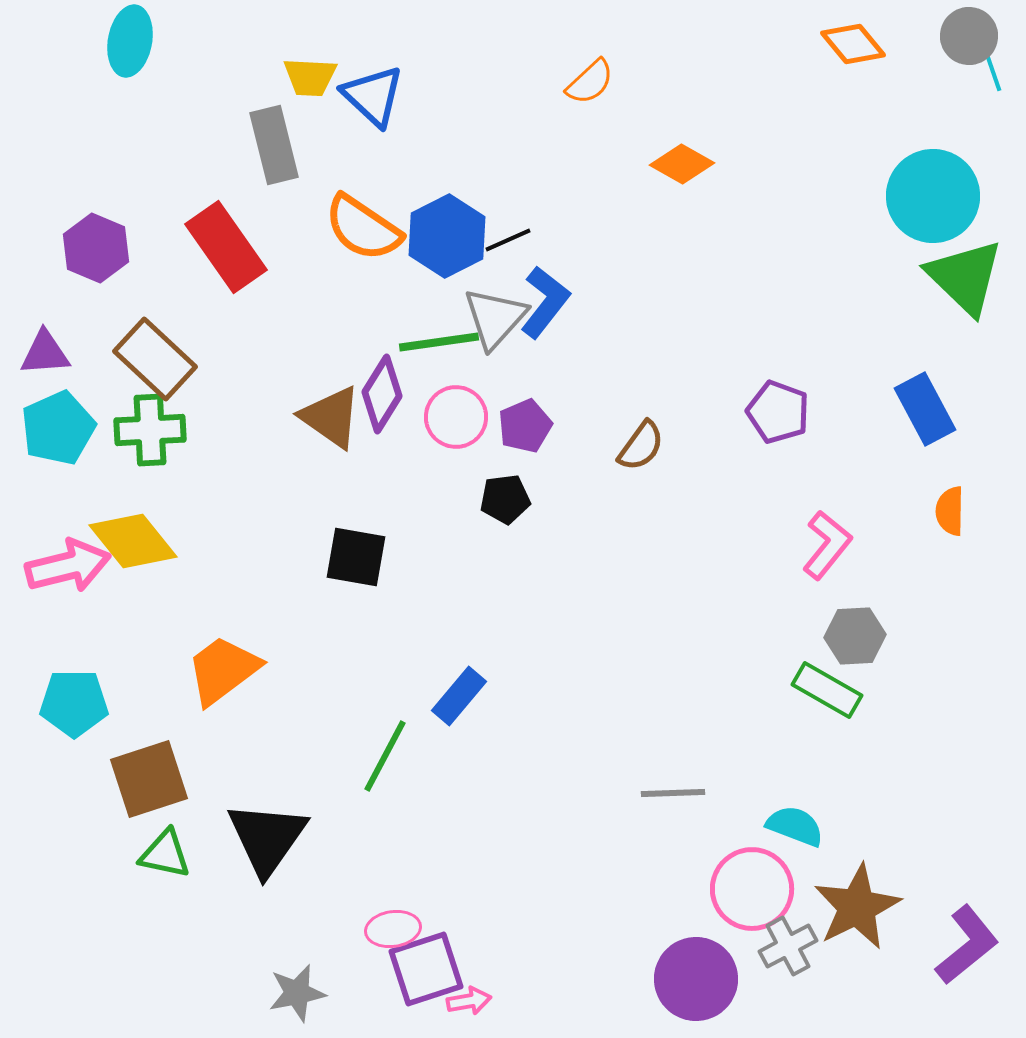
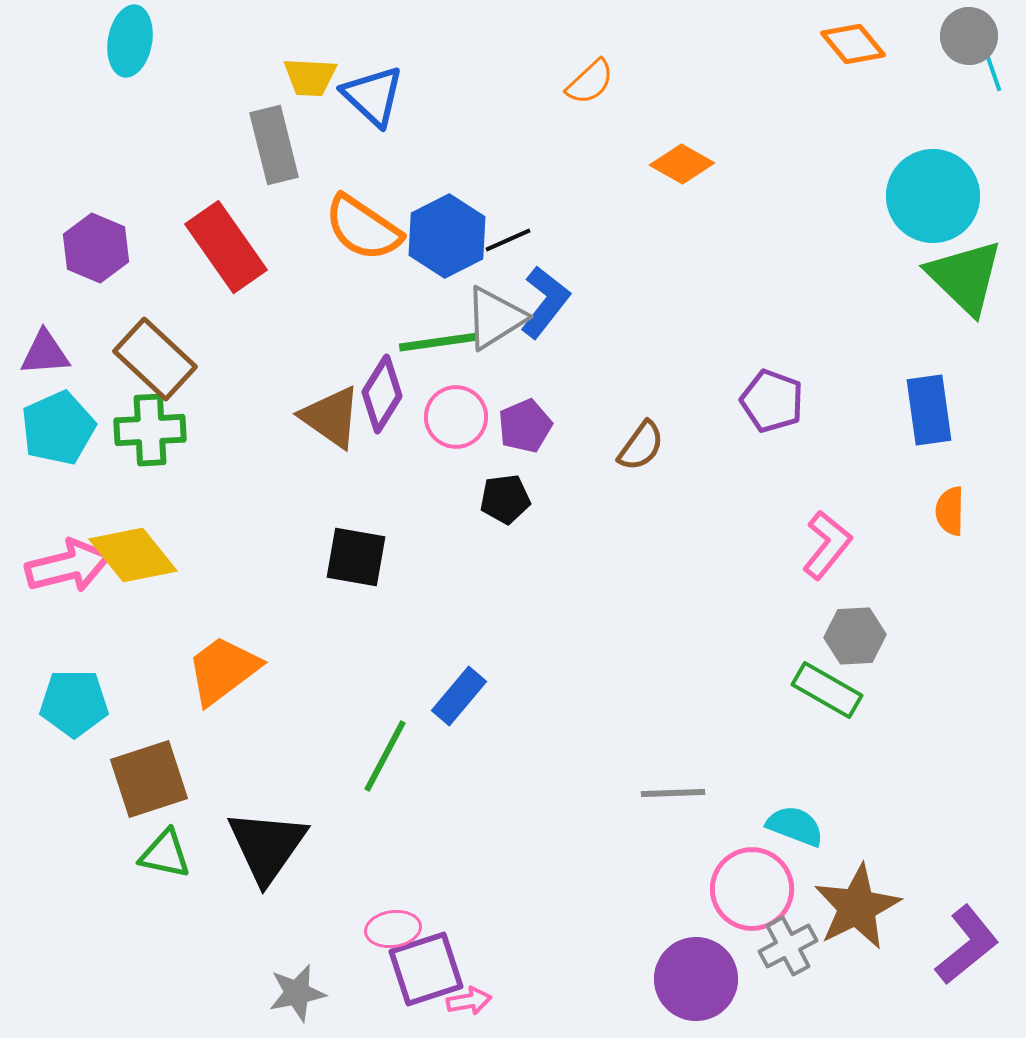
gray triangle at (495, 318): rotated 16 degrees clockwise
blue rectangle at (925, 409): moved 4 px right, 1 px down; rotated 20 degrees clockwise
purple pentagon at (778, 412): moved 6 px left, 11 px up
yellow diamond at (133, 541): moved 14 px down
black triangle at (267, 838): moved 8 px down
